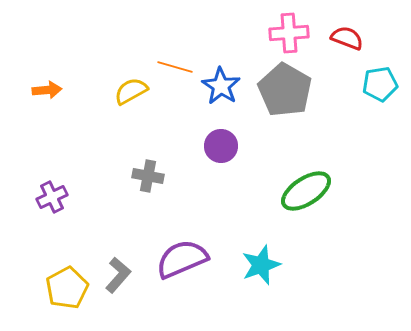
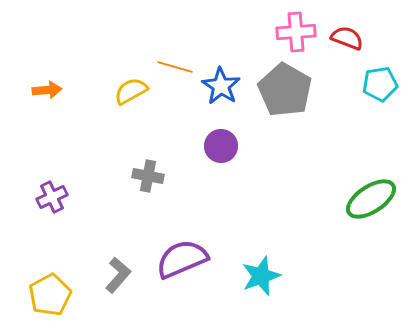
pink cross: moved 7 px right, 1 px up
green ellipse: moved 65 px right, 8 px down
cyan star: moved 11 px down
yellow pentagon: moved 17 px left, 7 px down
